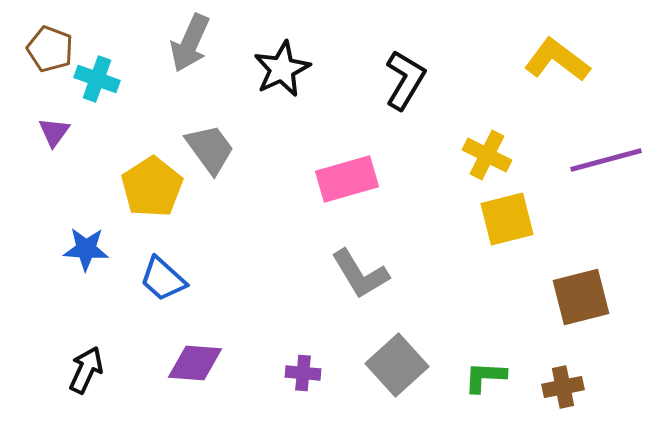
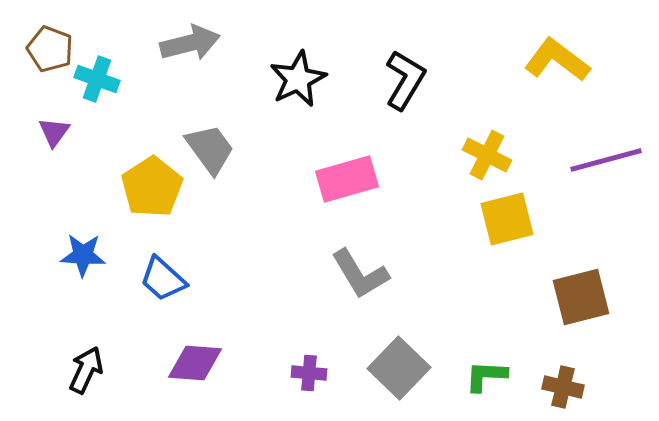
gray arrow: rotated 128 degrees counterclockwise
black star: moved 16 px right, 10 px down
blue star: moved 3 px left, 6 px down
gray square: moved 2 px right, 3 px down; rotated 4 degrees counterclockwise
purple cross: moved 6 px right
green L-shape: moved 1 px right, 1 px up
brown cross: rotated 24 degrees clockwise
